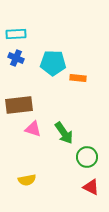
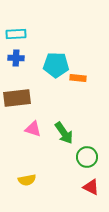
blue cross: rotated 21 degrees counterclockwise
cyan pentagon: moved 3 px right, 2 px down
brown rectangle: moved 2 px left, 7 px up
